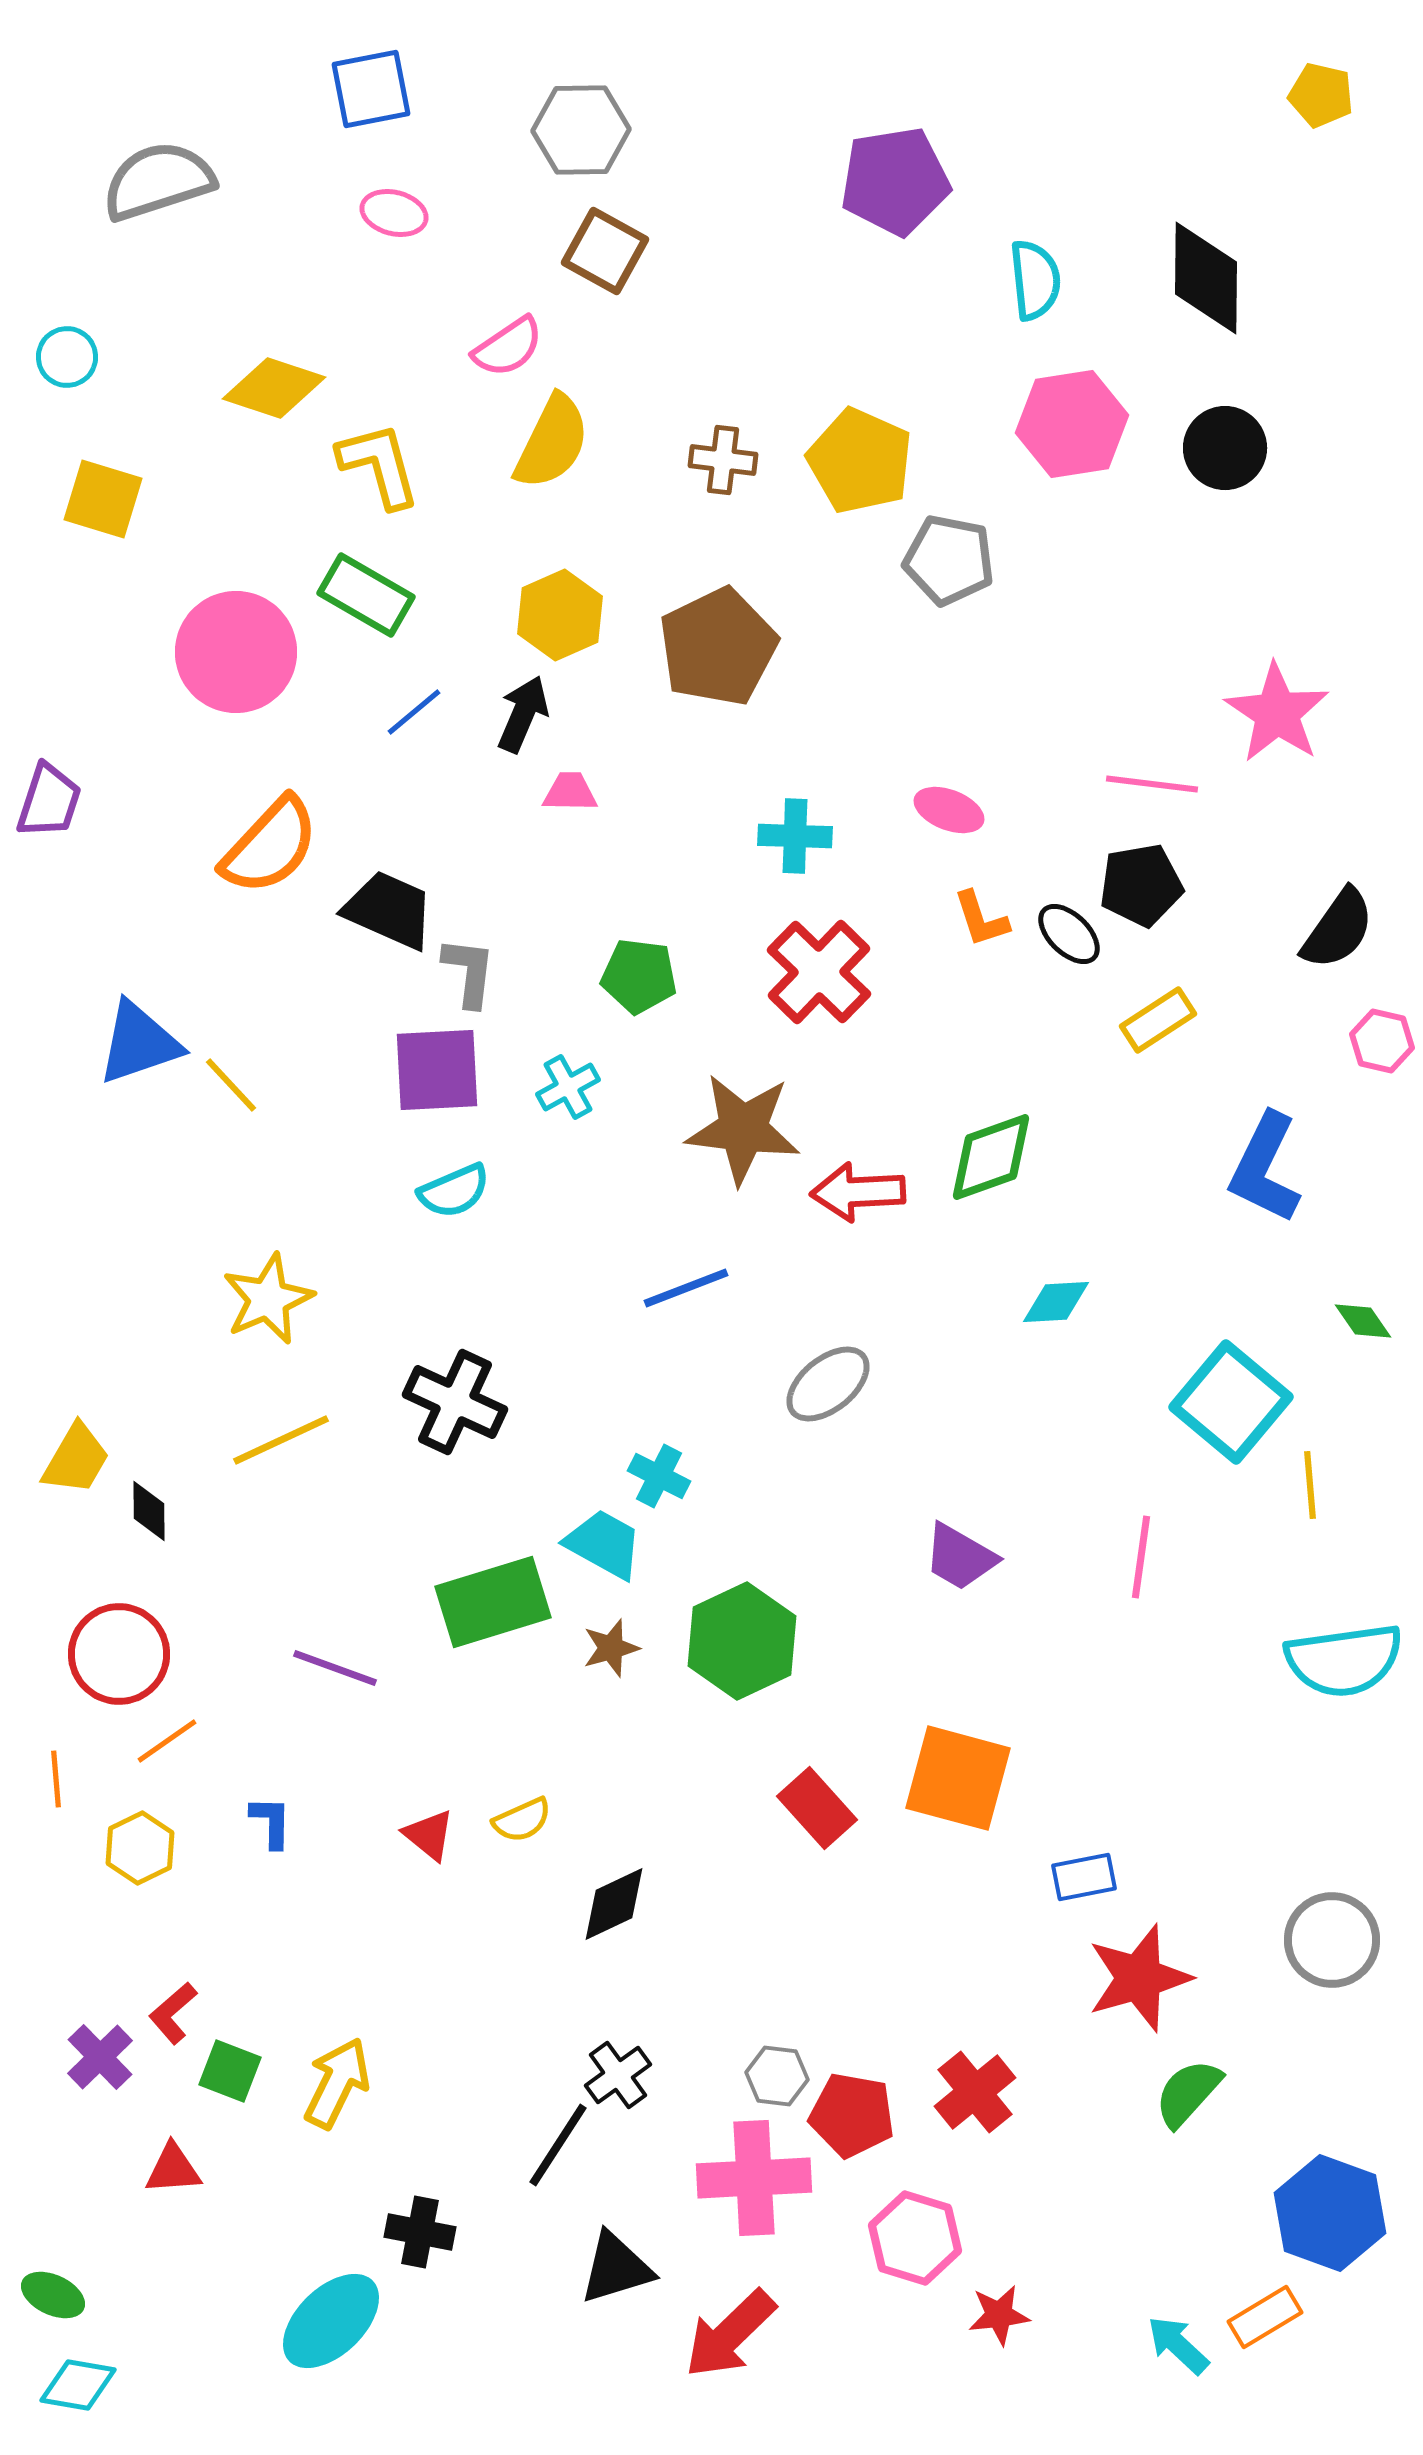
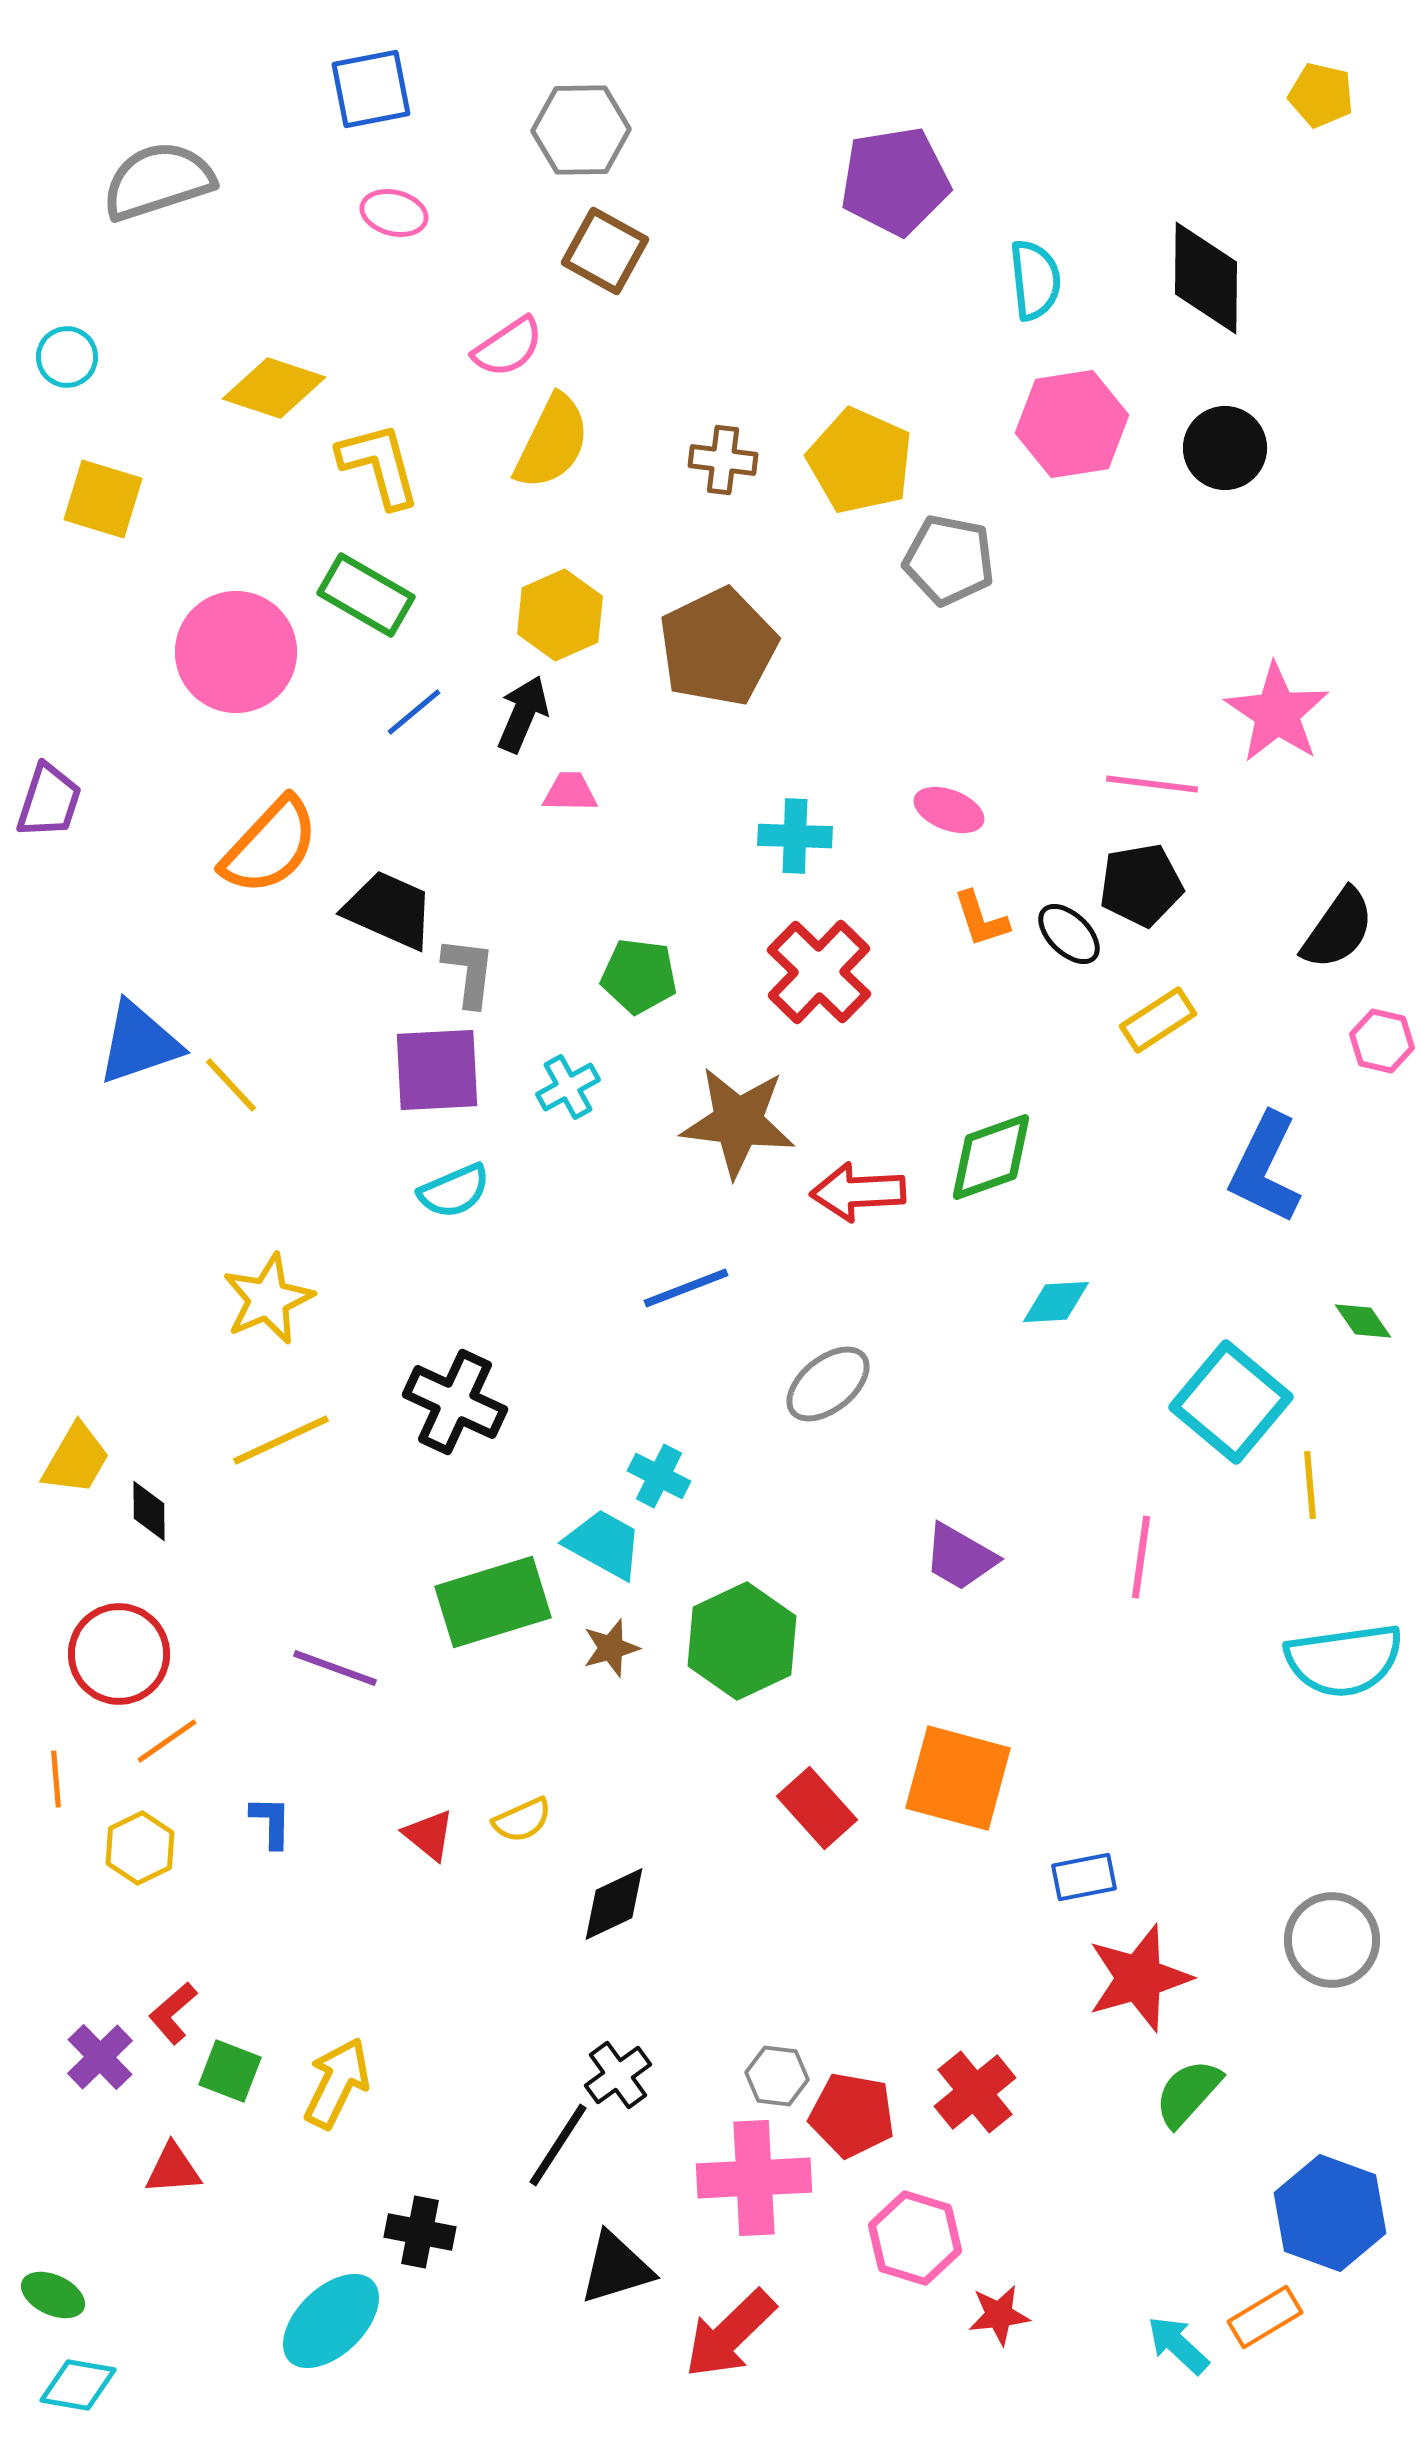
brown star at (743, 1129): moved 5 px left, 7 px up
